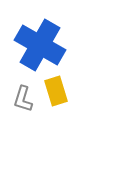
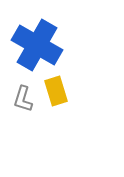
blue cross: moved 3 px left
